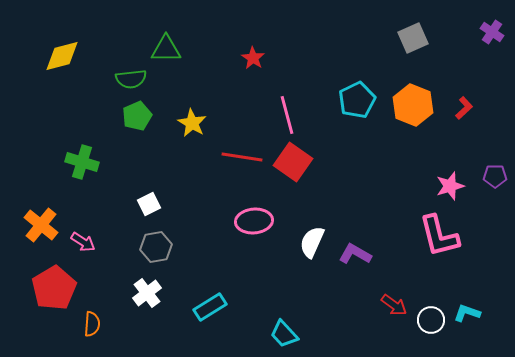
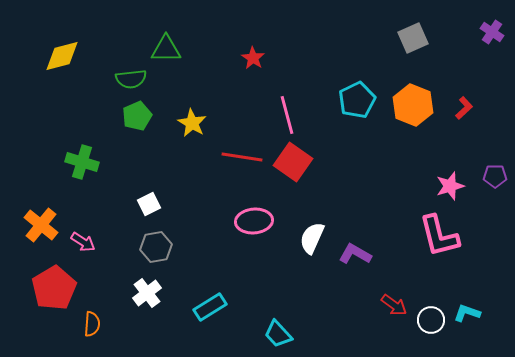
white semicircle: moved 4 px up
cyan trapezoid: moved 6 px left
